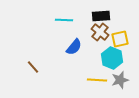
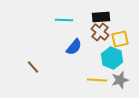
black rectangle: moved 1 px down
